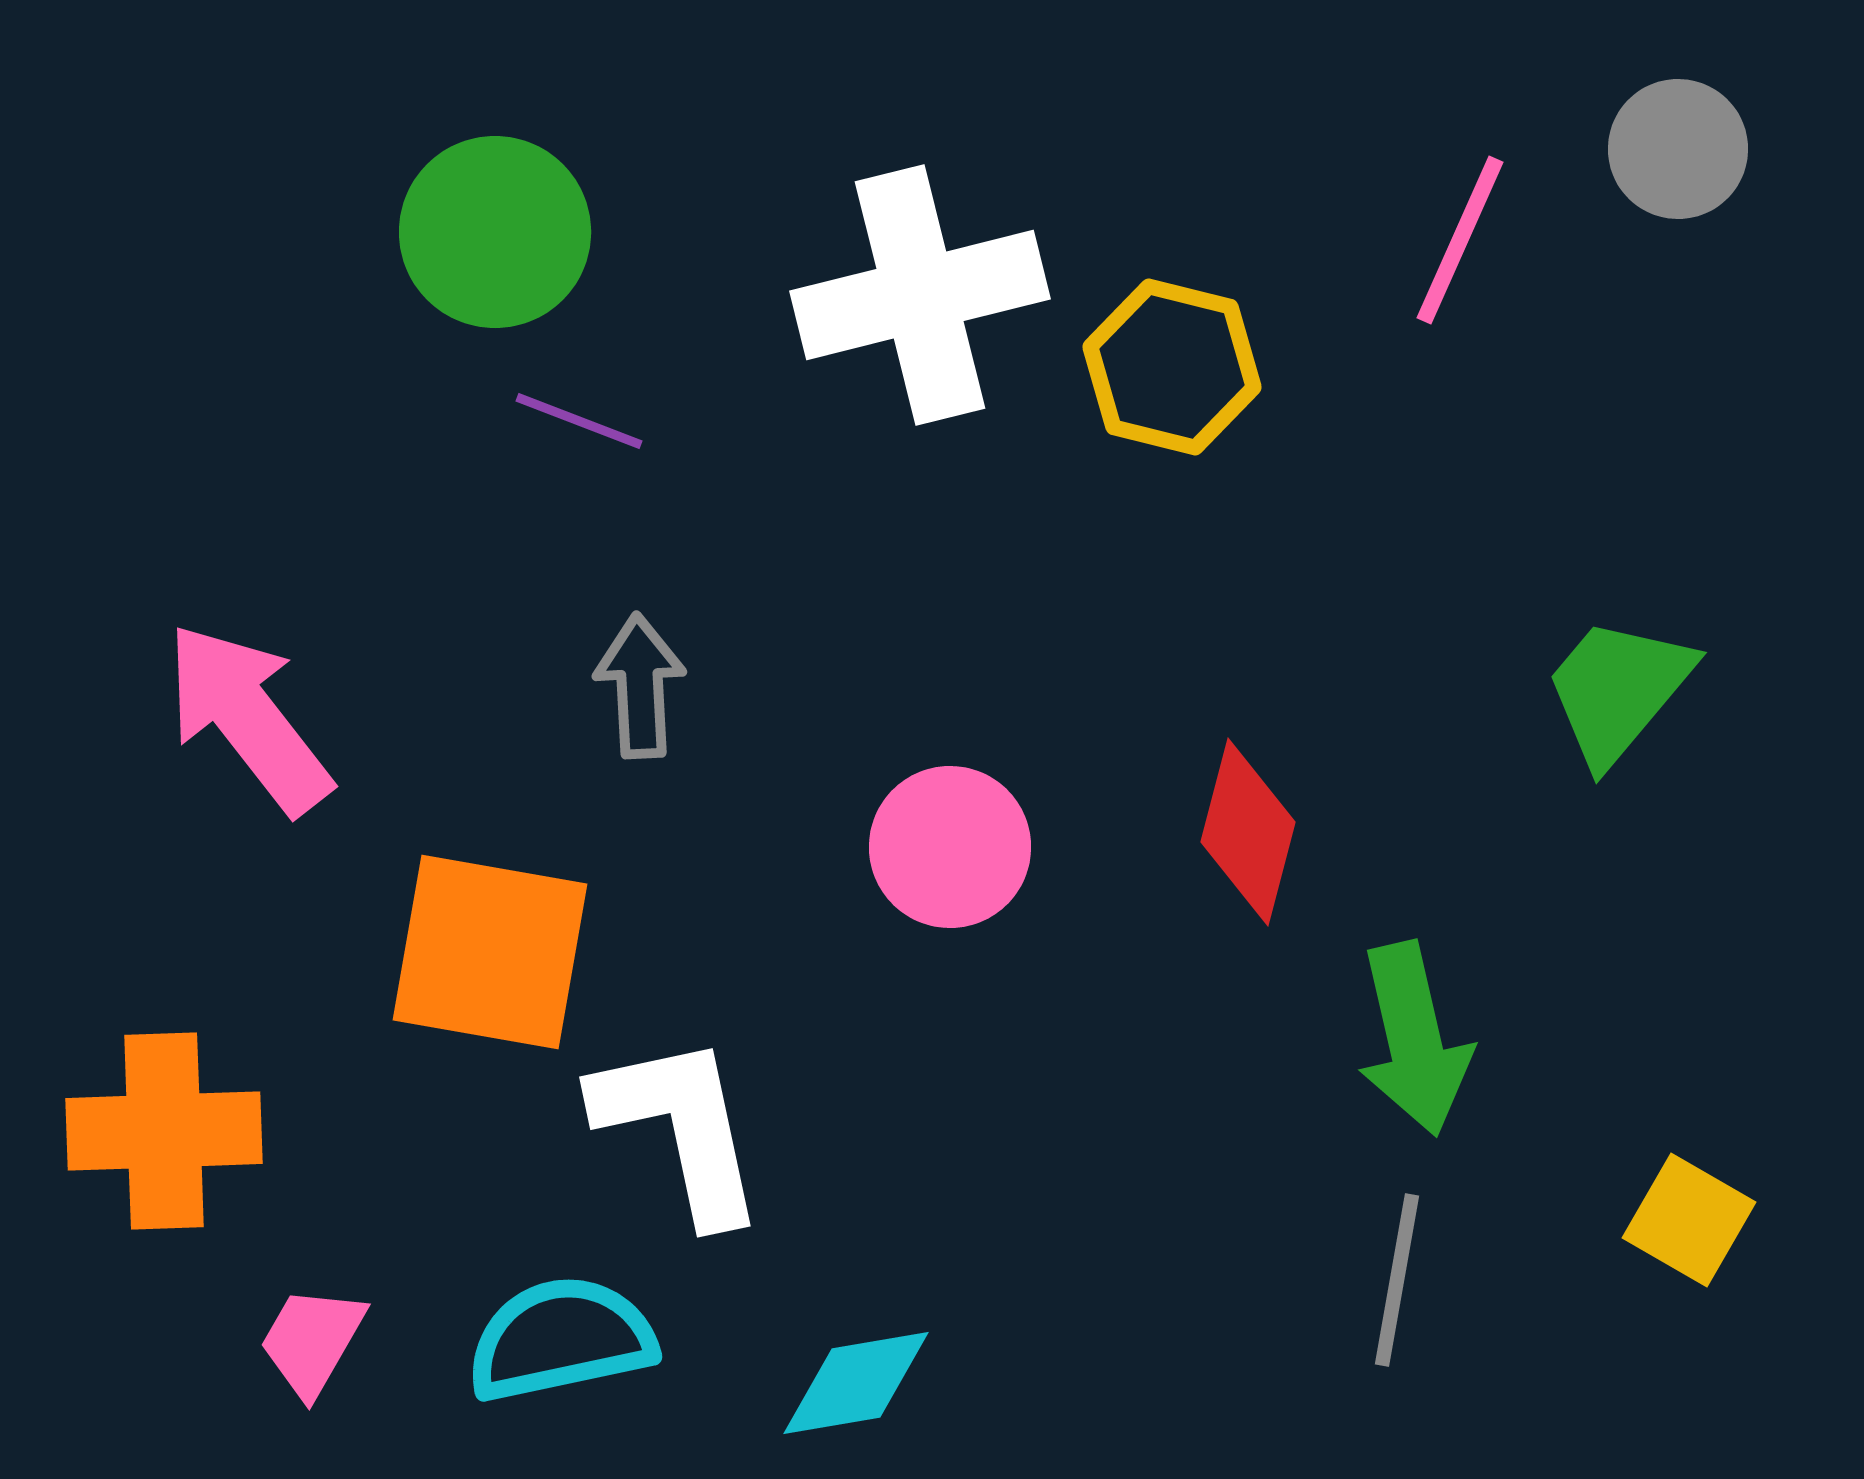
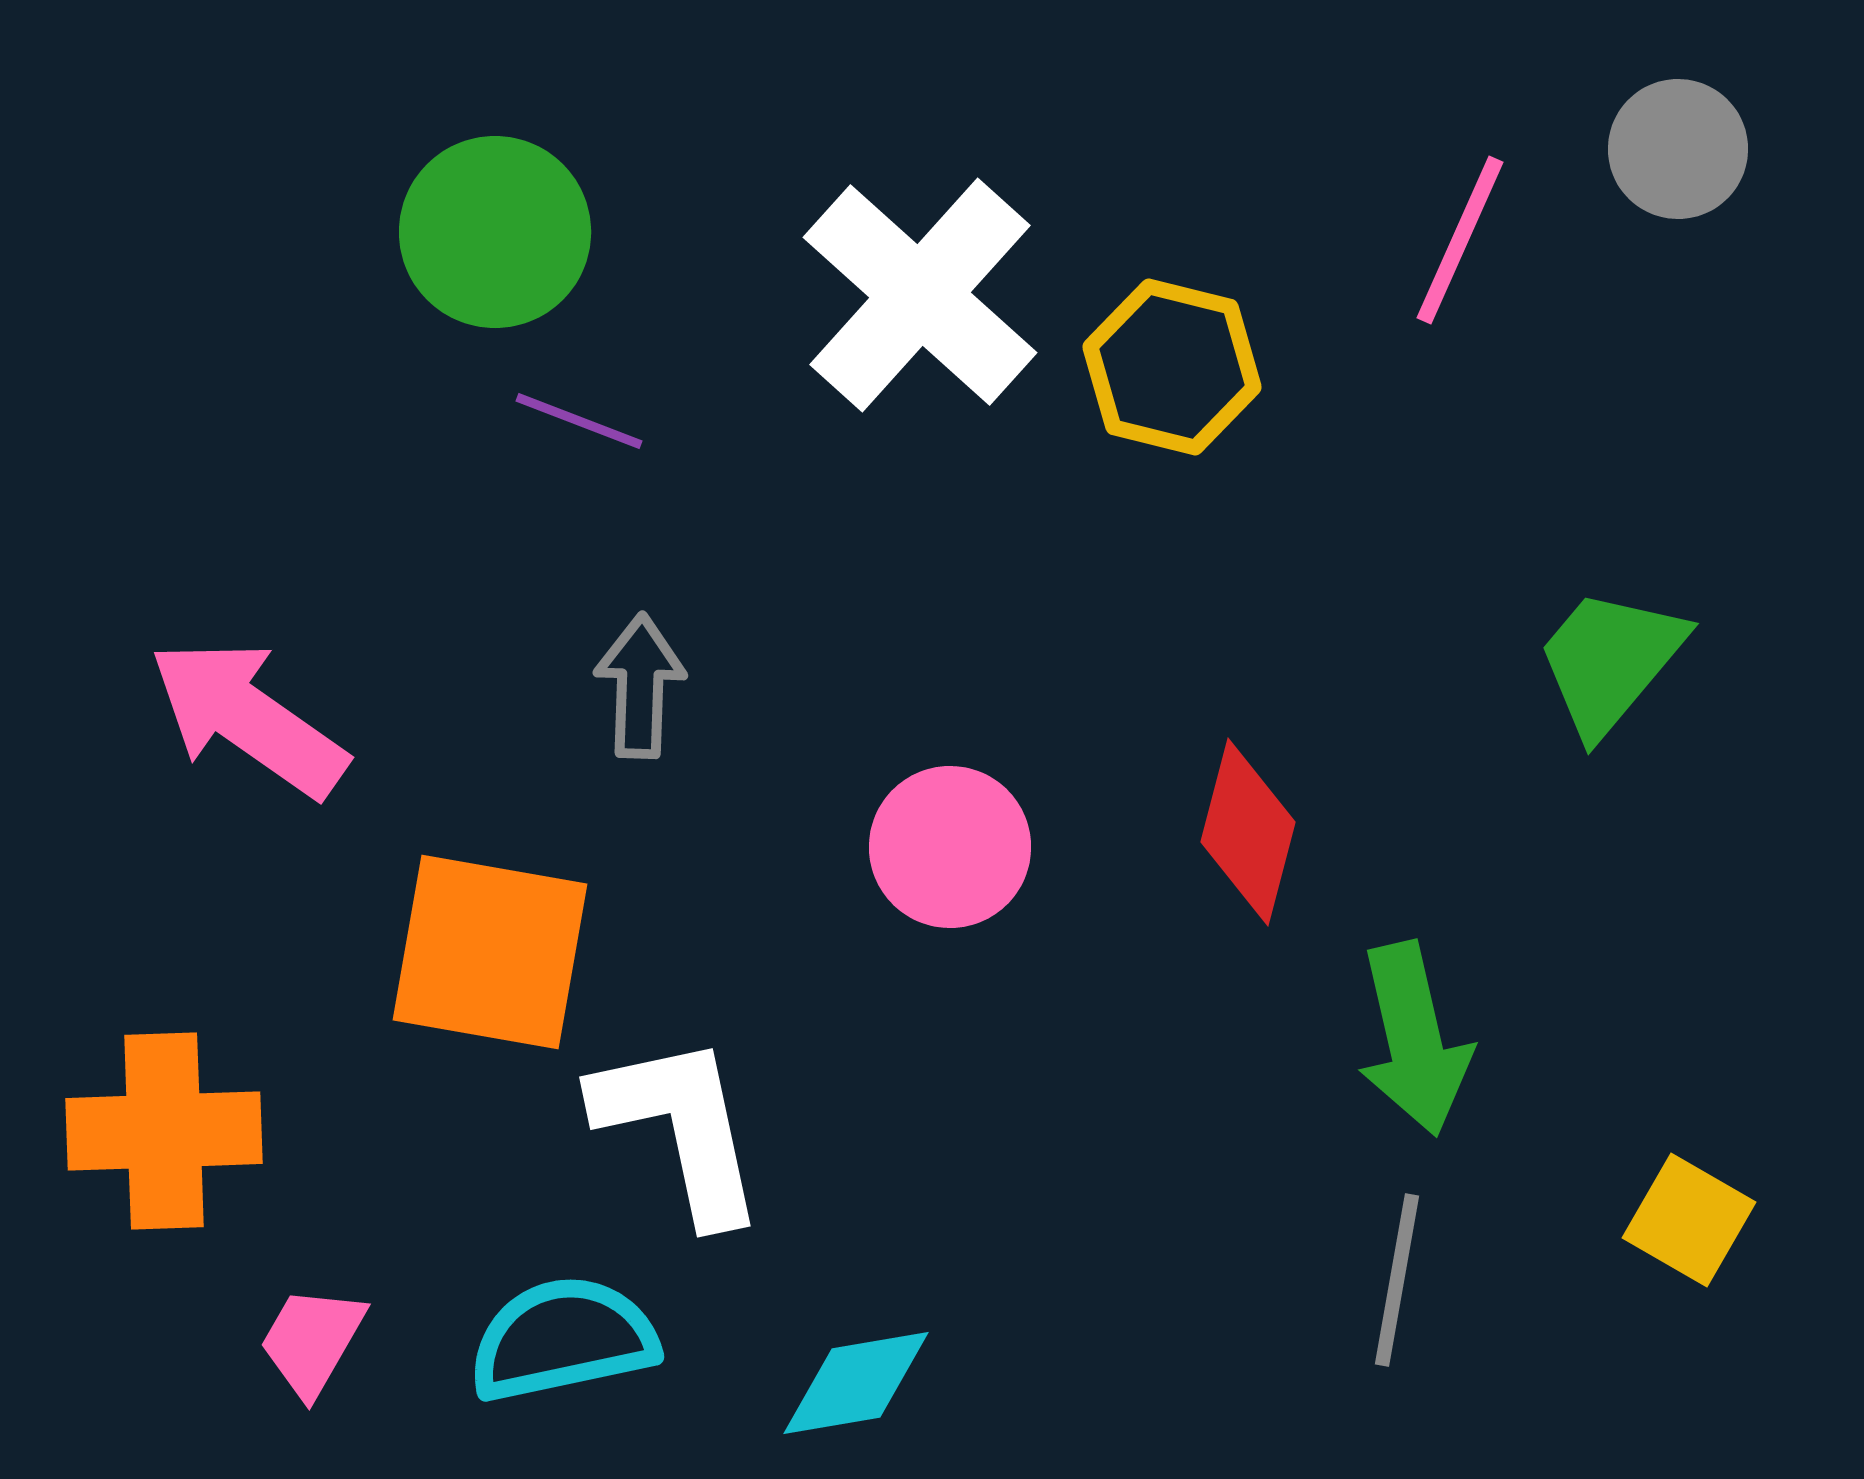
white cross: rotated 34 degrees counterclockwise
gray arrow: rotated 5 degrees clockwise
green trapezoid: moved 8 px left, 29 px up
pink arrow: rotated 17 degrees counterclockwise
cyan semicircle: moved 2 px right
